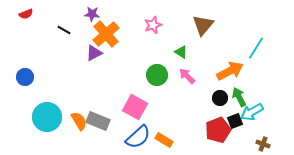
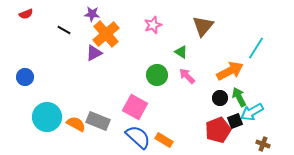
brown triangle: moved 1 px down
orange semicircle: moved 3 px left, 3 px down; rotated 30 degrees counterclockwise
blue semicircle: rotated 96 degrees counterclockwise
